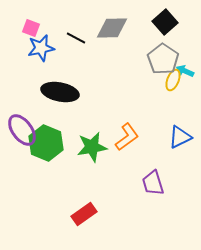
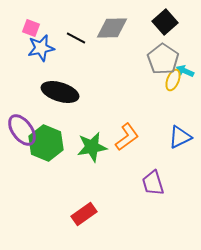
black ellipse: rotated 6 degrees clockwise
